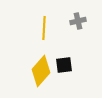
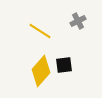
gray cross: rotated 14 degrees counterclockwise
yellow line: moved 4 px left, 3 px down; rotated 60 degrees counterclockwise
